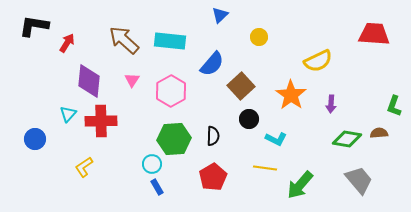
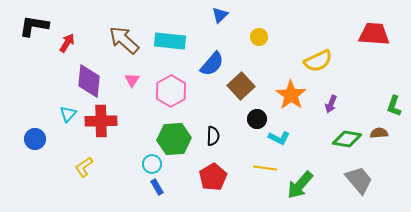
purple arrow: rotated 18 degrees clockwise
black circle: moved 8 px right
cyan L-shape: moved 3 px right, 1 px up
